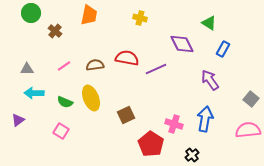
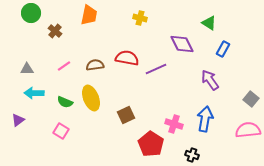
black cross: rotated 32 degrees counterclockwise
